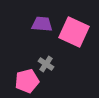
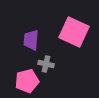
purple trapezoid: moved 11 px left, 16 px down; rotated 90 degrees counterclockwise
gray cross: rotated 21 degrees counterclockwise
